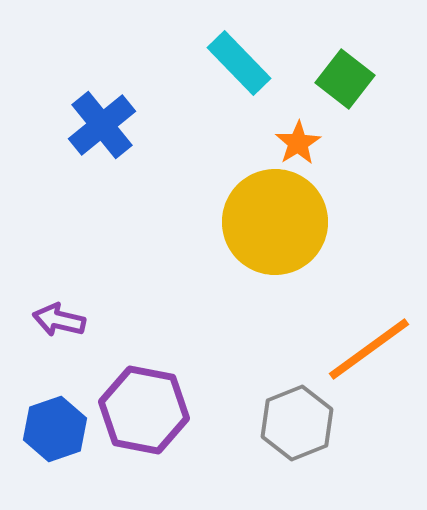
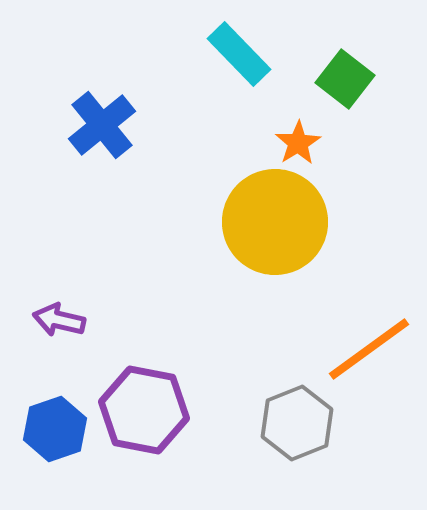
cyan rectangle: moved 9 px up
